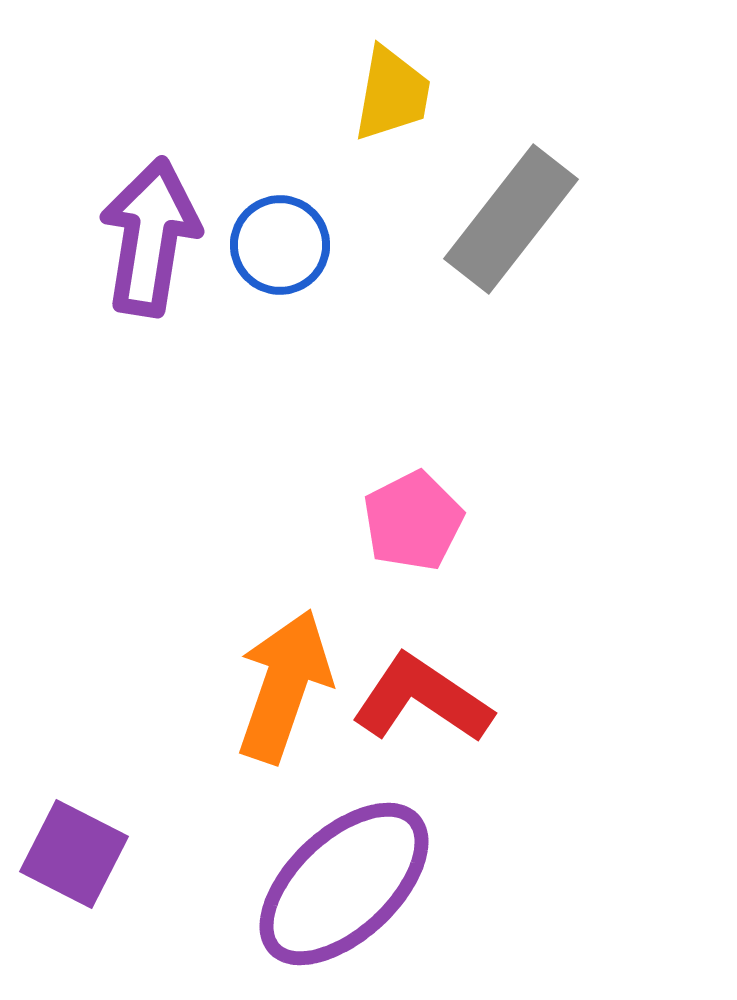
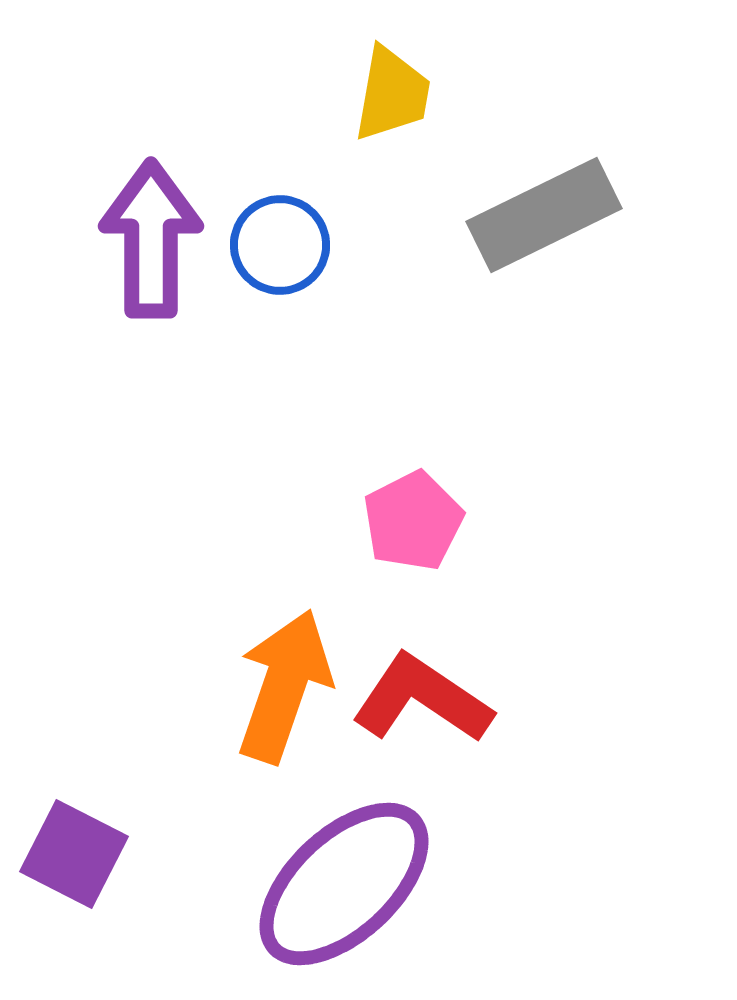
gray rectangle: moved 33 px right, 4 px up; rotated 26 degrees clockwise
purple arrow: moved 1 px right, 2 px down; rotated 9 degrees counterclockwise
